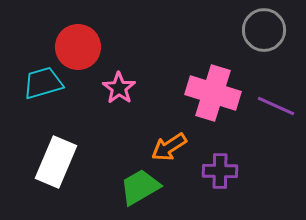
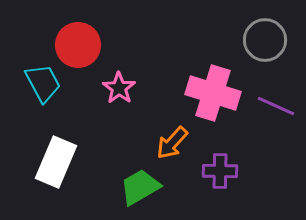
gray circle: moved 1 px right, 10 px down
red circle: moved 2 px up
cyan trapezoid: rotated 78 degrees clockwise
orange arrow: moved 3 px right, 4 px up; rotated 15 degrees counterclockwise
